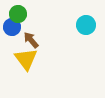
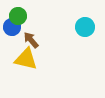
green circle: moved 2 px down
cyan circle: moved 1 px left, 2 px down
yellow triangle: rotated 40 degrees counterclockwise
